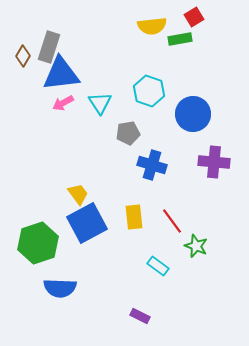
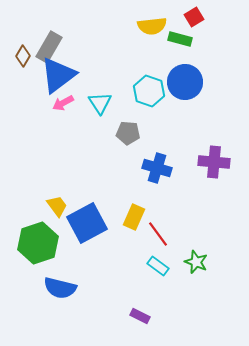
green rectangle: rotated 25 degrees clockwise
gray rectangle: rotated 12 degrees clockwise
blue triangle: moved 3 px left, 1 px down; rotated 30 degrees counterclockwise
blue circle: moved 8 px left, 32 px up
gray pentagon: rotated 15 degrees clockwise
blue cross: moved 5 px right, 3 px down
yellow trapezoid: moved 21 px left, 12 px down
yellow rectangle: rotated 30 degrees clockwise
red line: moved 14 px left, 13 px down
green star: moved 16 px down
blue semicircle: rotated 12 degrees clockwise
